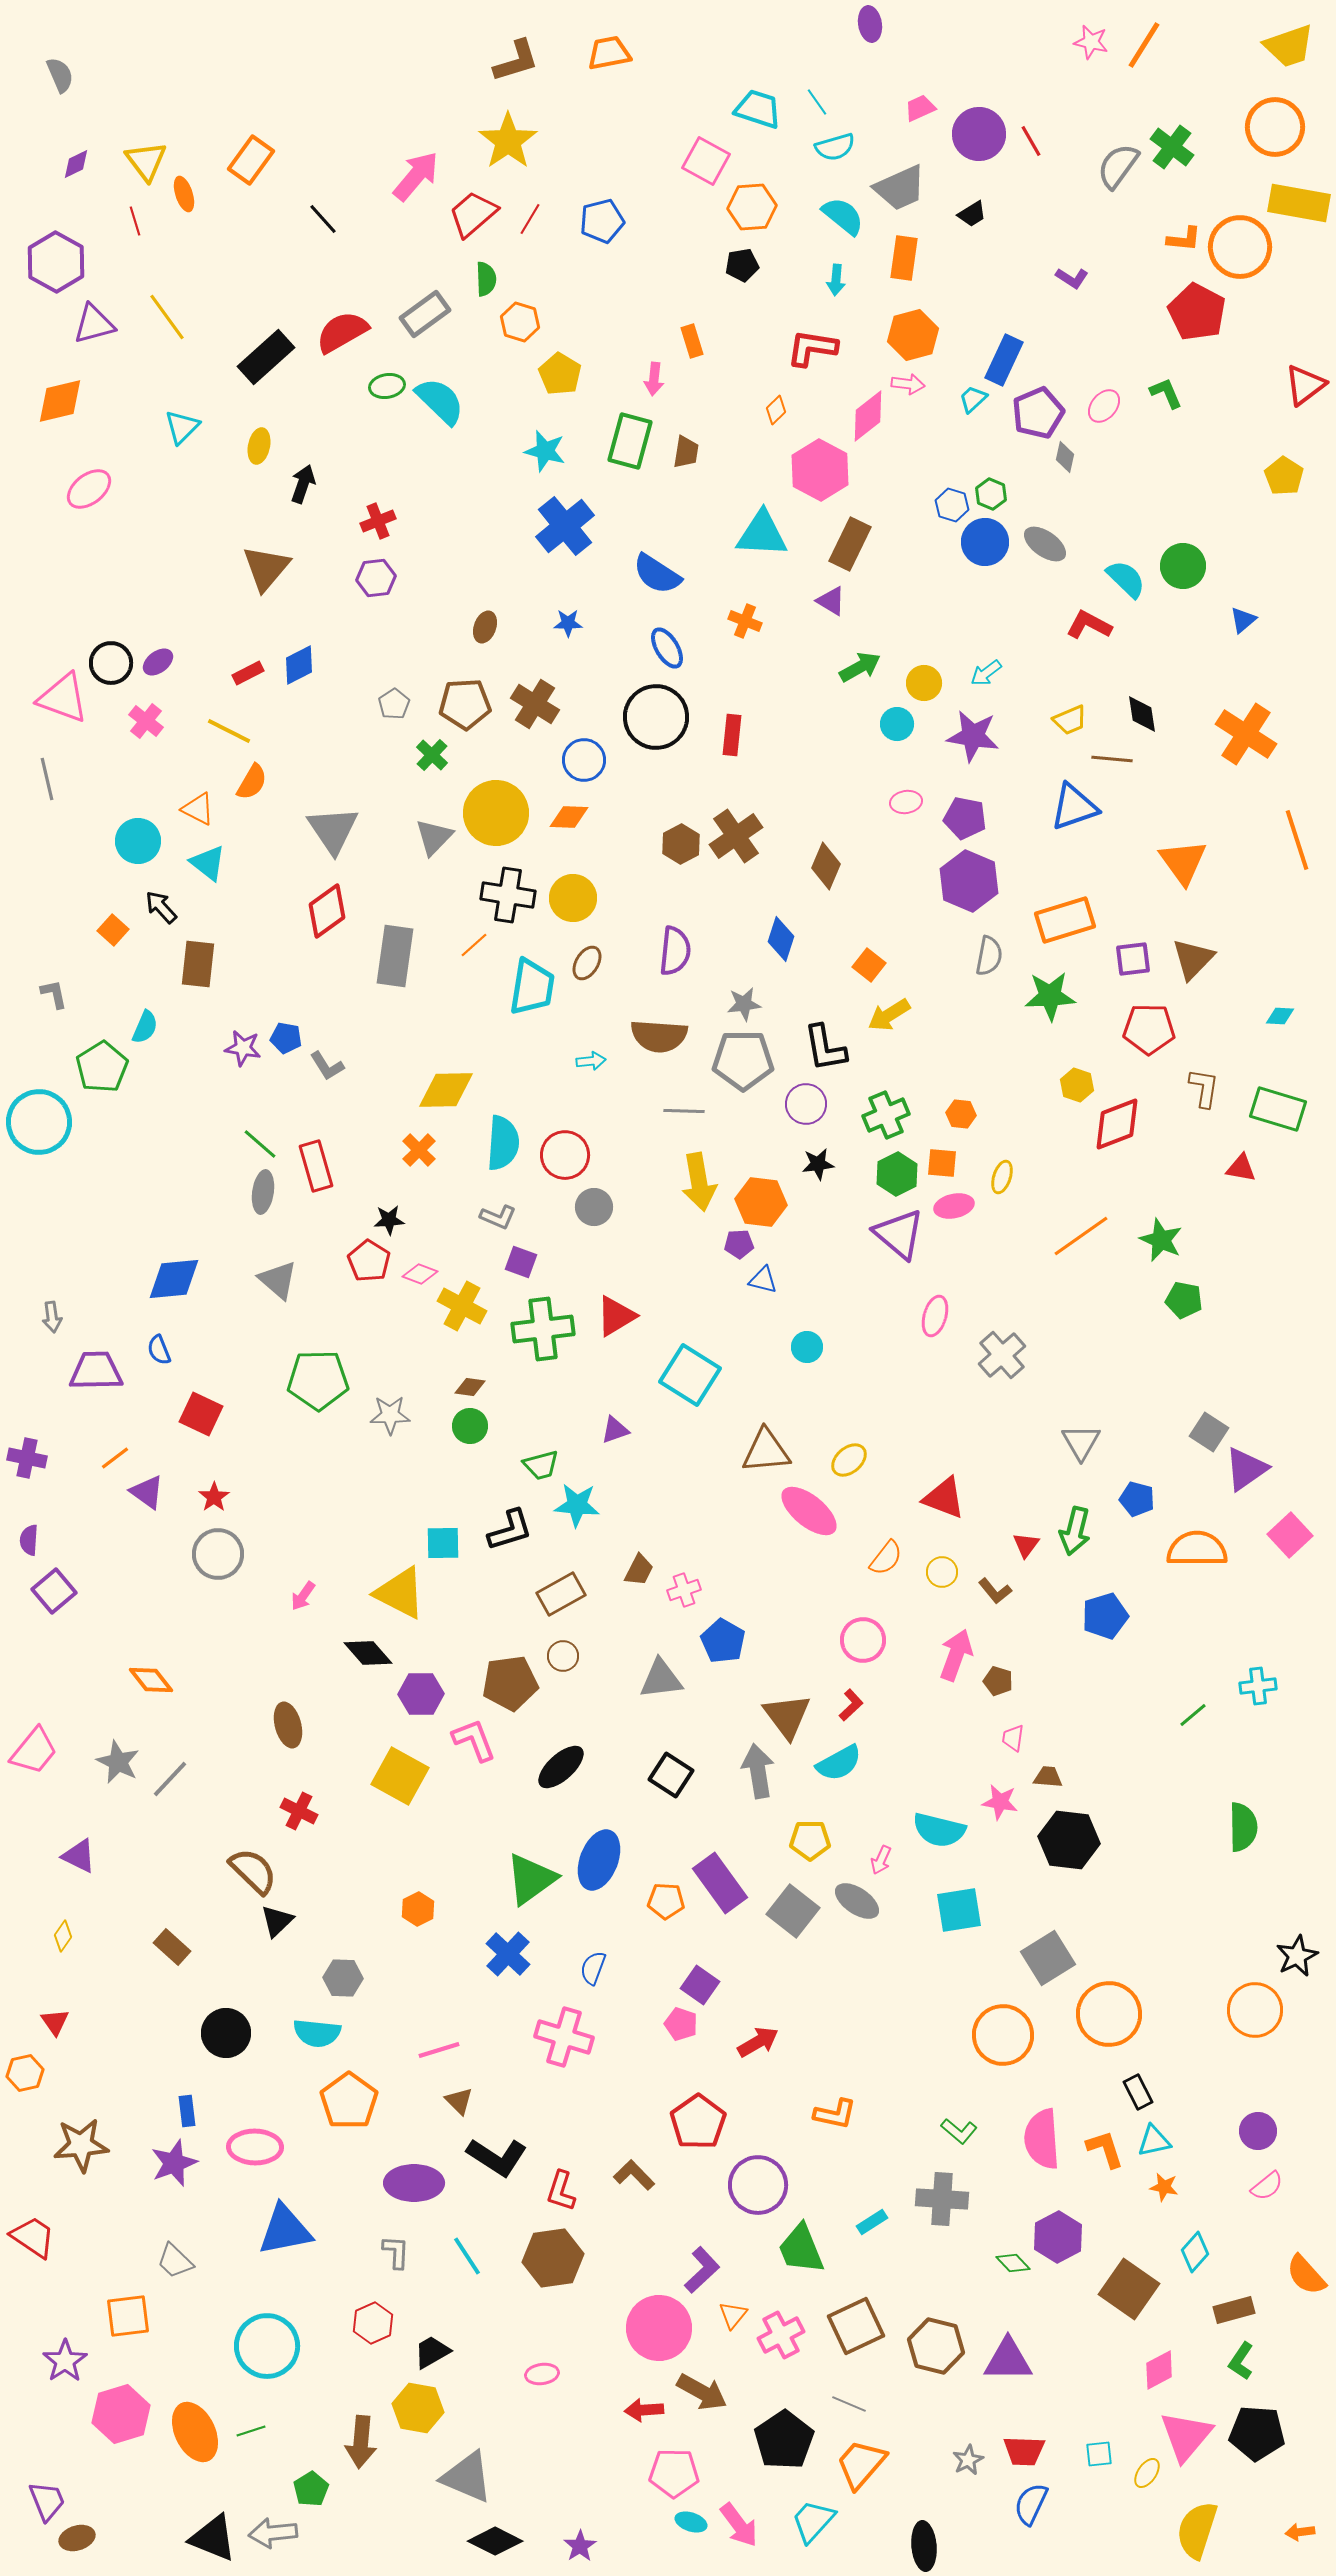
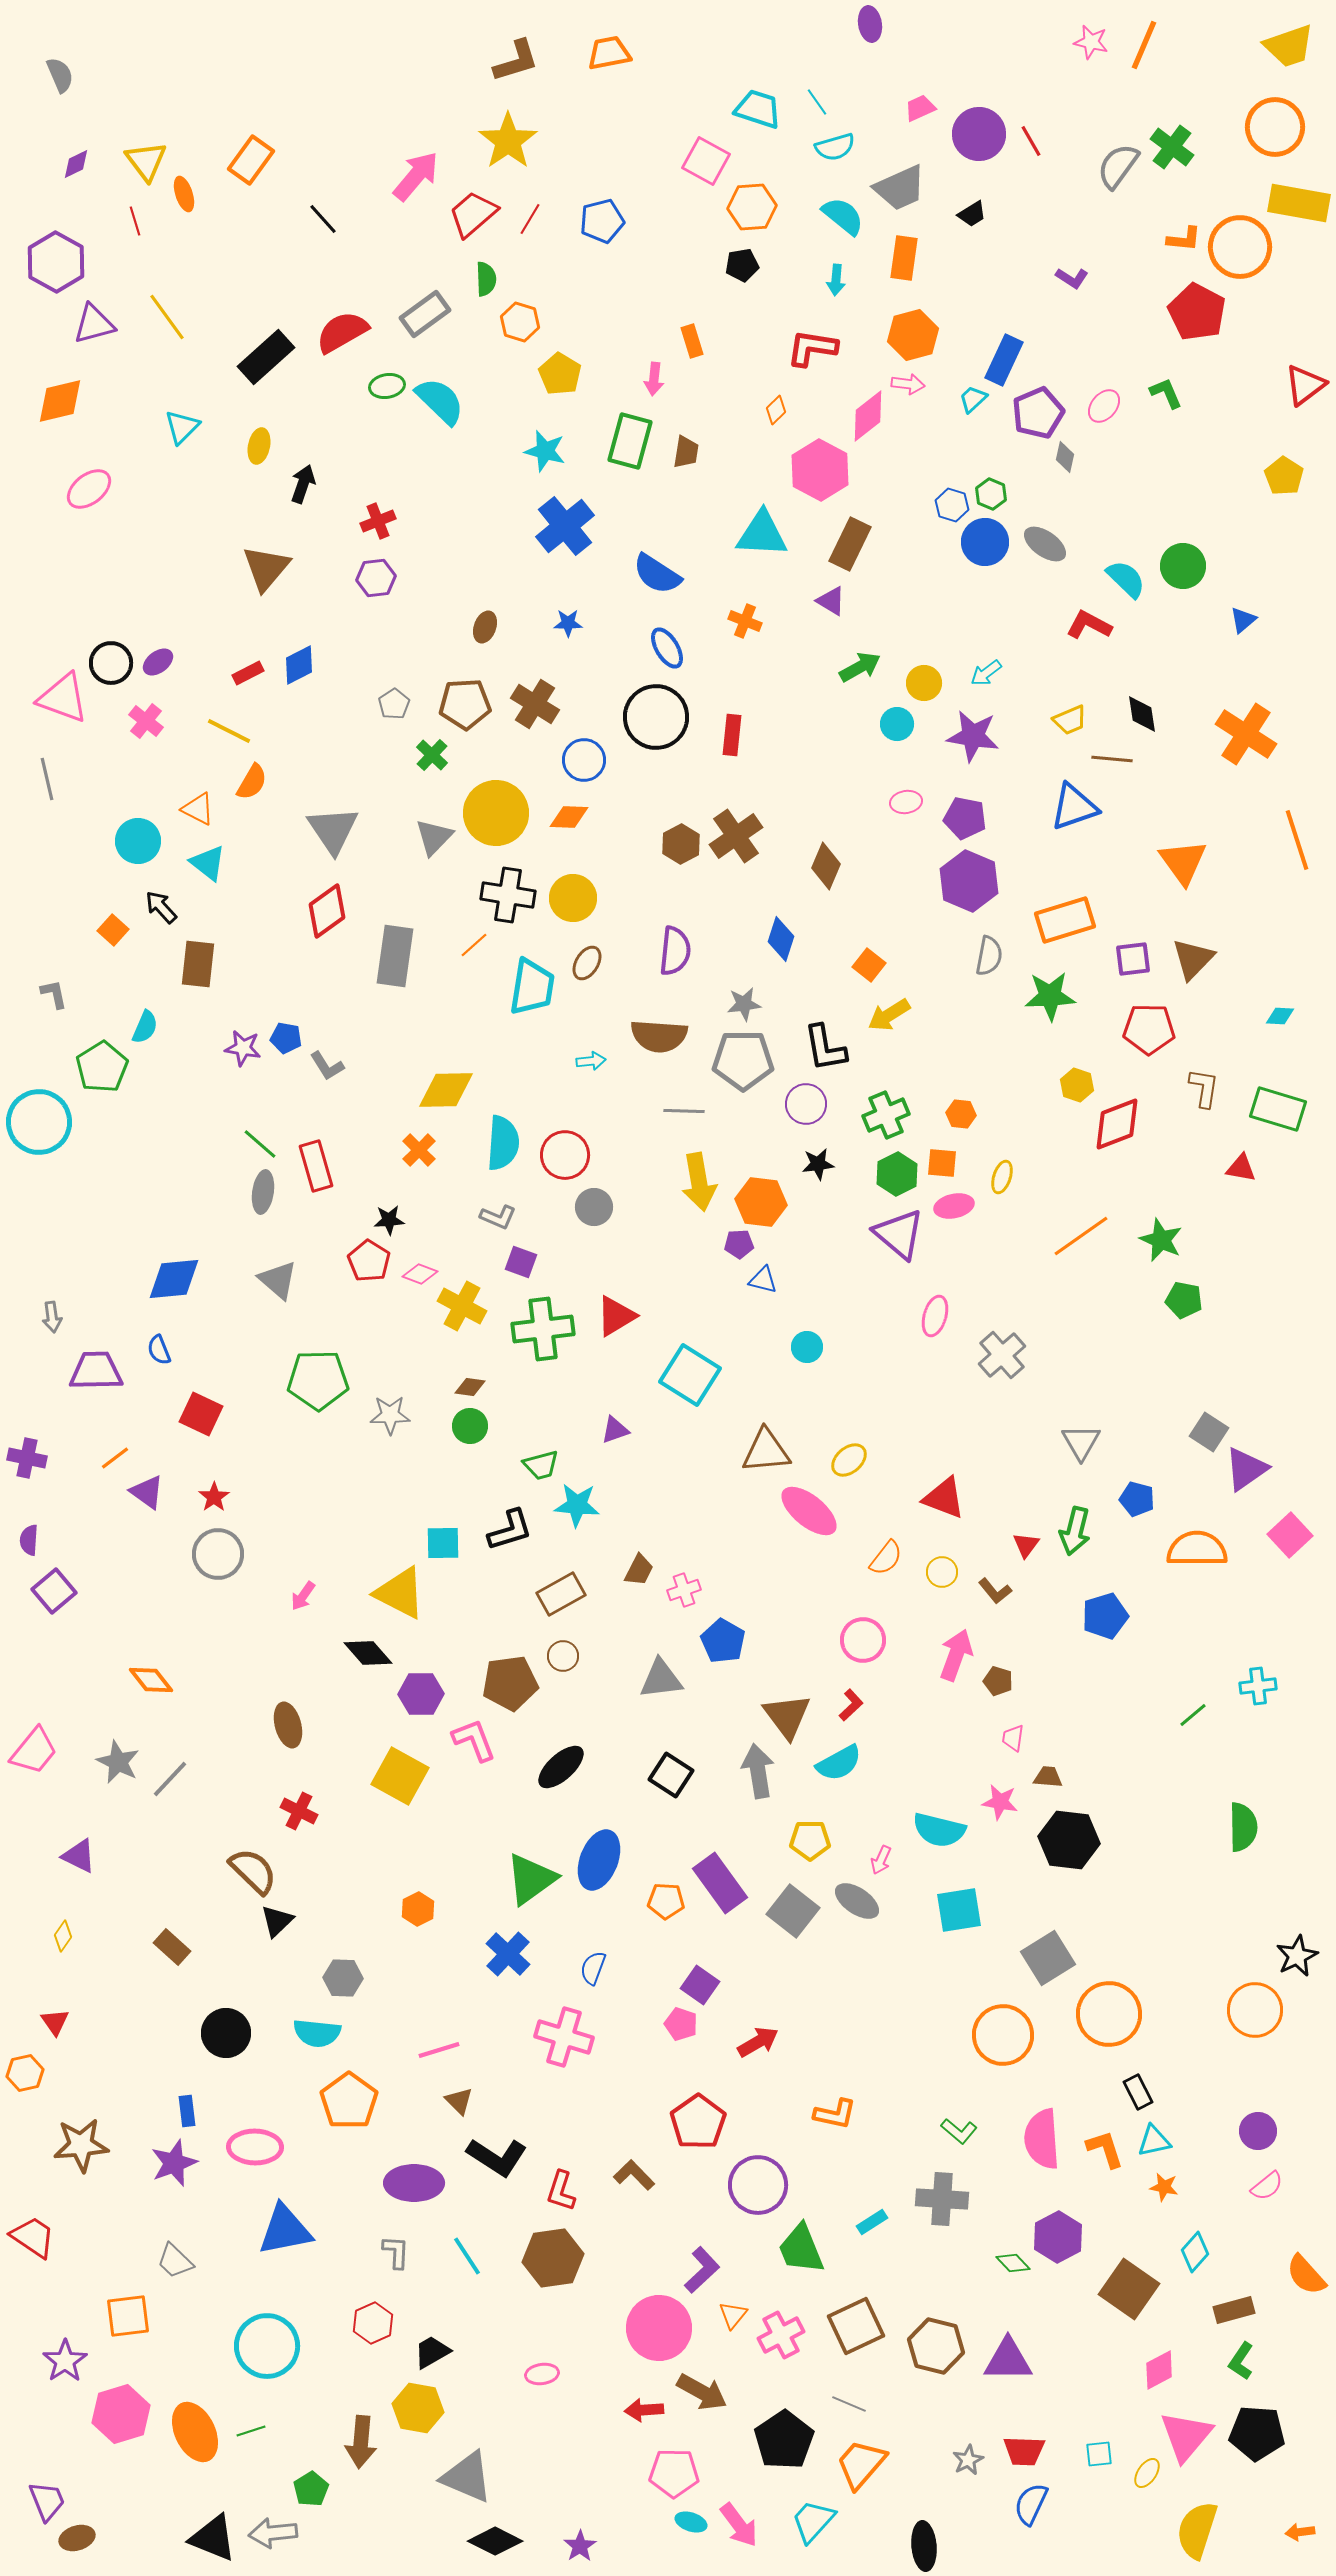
orange line at (1144, 45): rotated 9 degrees counterclockwise
